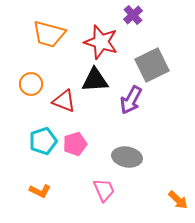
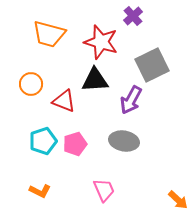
purple cross: moved 1 px down
gray ellipse: moved 3 px left, 16 px up
